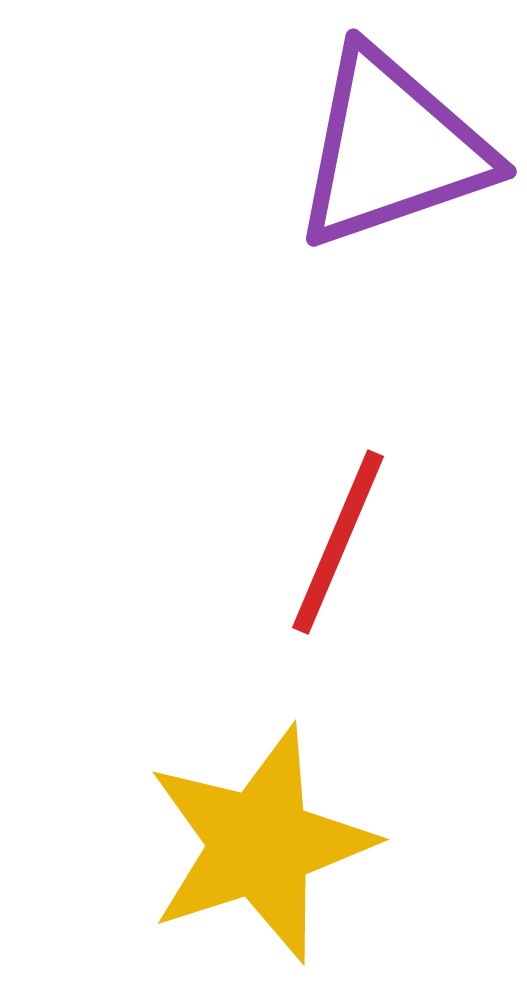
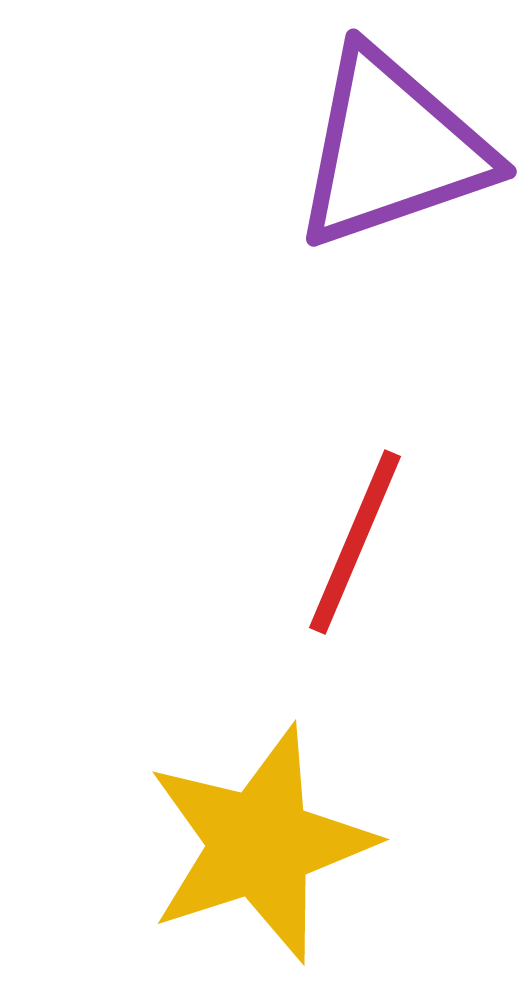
red line: moved 17 px right
